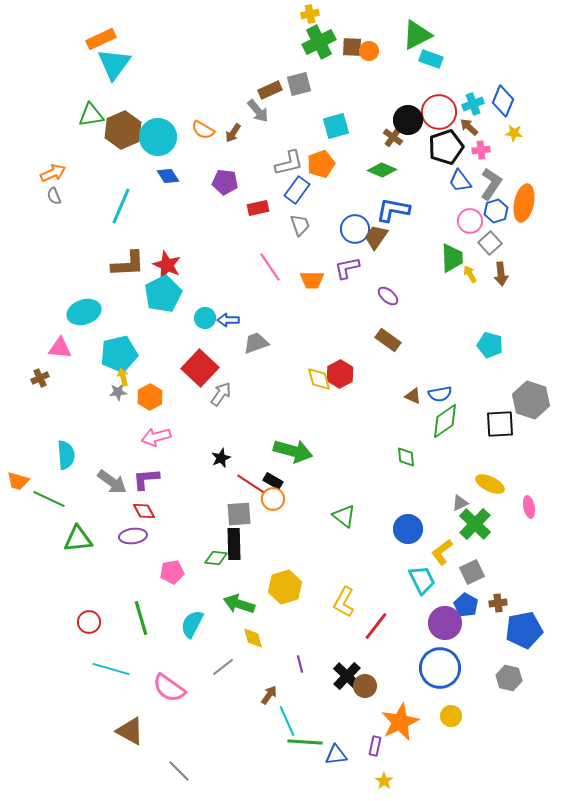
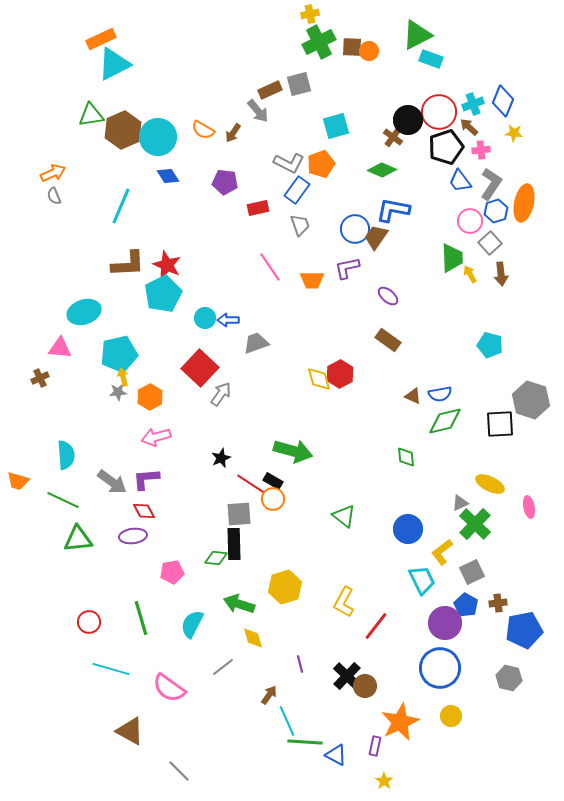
cyan triangle at (114, 64): rotated 27 degrees clockwise
gray L-shape at (289, 163): rotated 40 degrees clockwise
green diamond at (445, 421): rotated 21 degrees clockwise
green line at (49, 499): moved 14 px right, 1 px down
blue triangle at (336, 755): rotated 35 degrees clockwise
